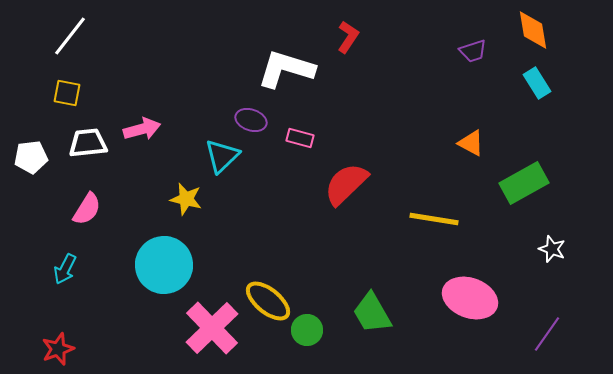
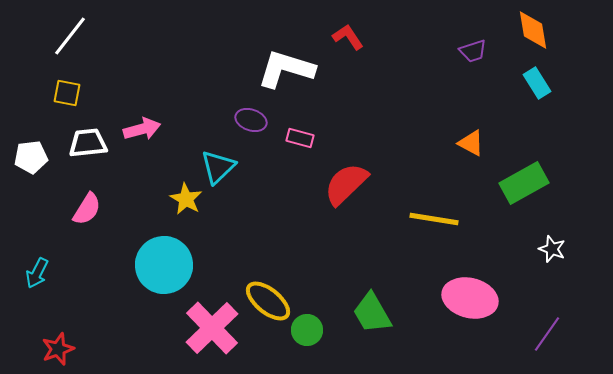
red L-shape: rotated 68 degrees counterclockwise
cyan triangle: moved 4 px left, 11 px down
yellow star: rotated 16 degrees clockwise
cyan arrow: moved 28 px left, 4 px down
pink ellipse: rotated 6 degrees counterclockwise
